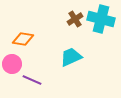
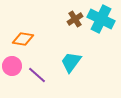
cyan cross: rotated 12 degrees clockwise
cyan trapezoid: moved 5 px down; rotated 30 degrees counterclockwise
pink circle: moved 2 px down
purple line: moved 5 px right, 5 px up; rotated 18 degrees clockwise
